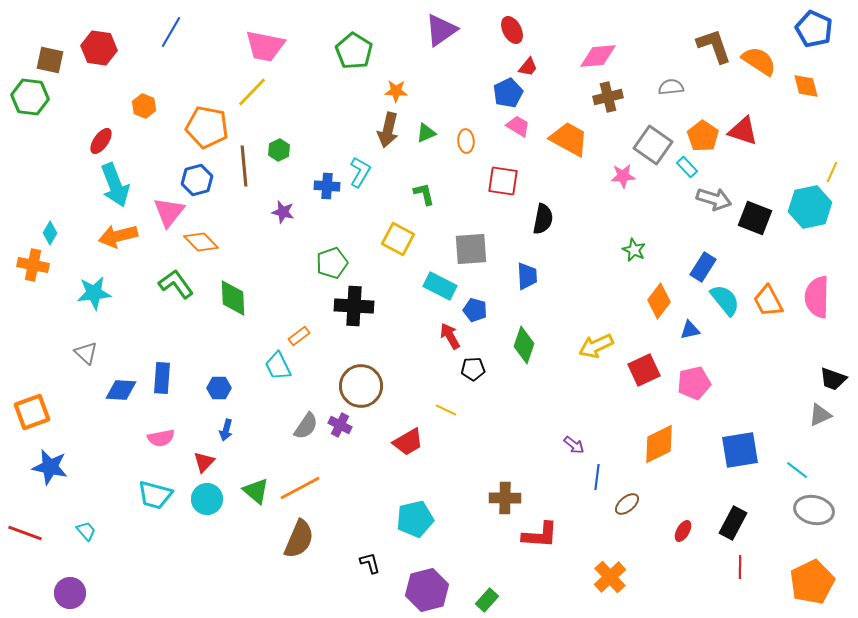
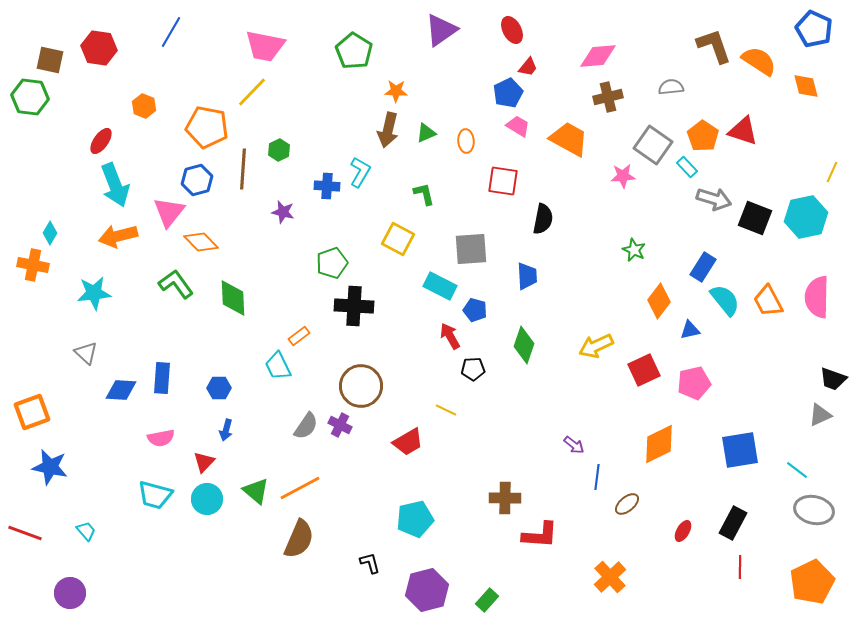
brown line at (244, 166): moved 1 px left, 3 px down; rotated 9 degrees clockwise
cyan hexagon at (810, 207): moved 4 px left, 10 px down
